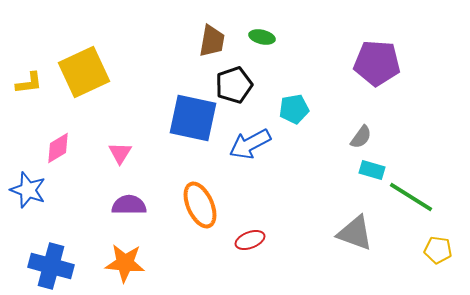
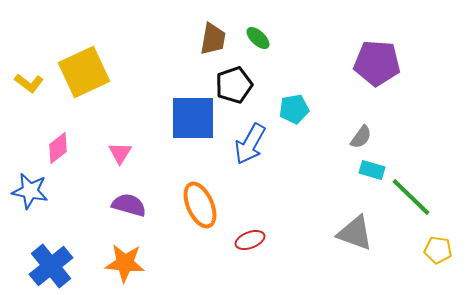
green ellipse: moved 4 px left, 1 px down; rotated 30 degrees clockwise
brown trapezoid: moved 1 px right, 2 px up
yellow L-shape: rotated 44 degrees clockwise
blue square: rotated 12 degrees counterclockwise
blue arrow: rotated 33 degrees counterclockwise
pink diamond: rotated 8 degrees counterclockwise
blue star: moved 2 px right, 1 px down; rotated 9 degrees counterclockwise
green line: rotated 12 degrees clockwise
purple semicircle: rotated 16 degrees clockwise
blue cross: rotated 36 degrees clockwise
